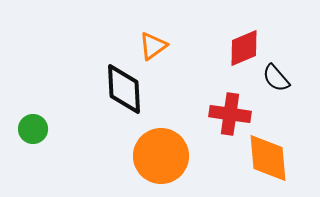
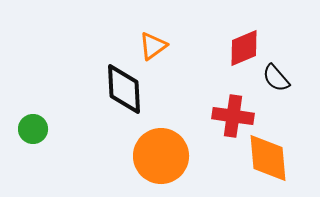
red cross: moved 3 px right, 2 px down
